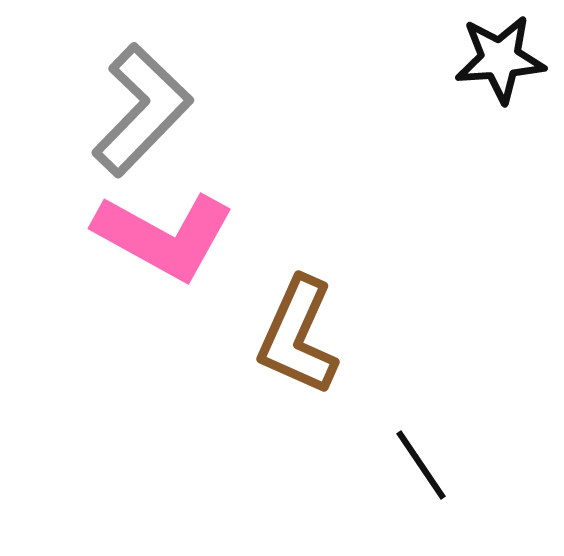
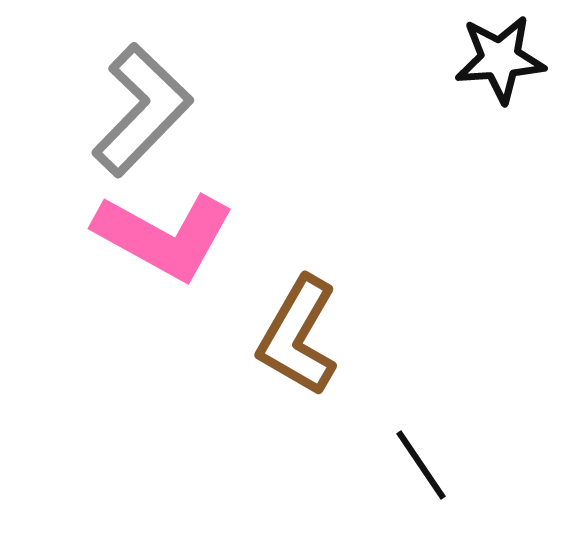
brown L-shape: rotated 6 degrees clockwise
